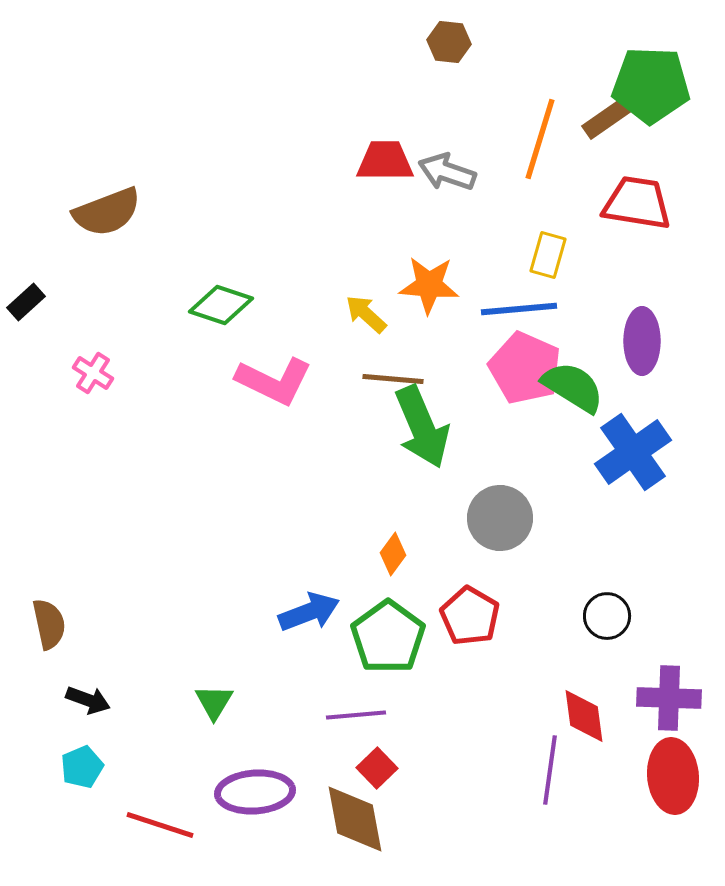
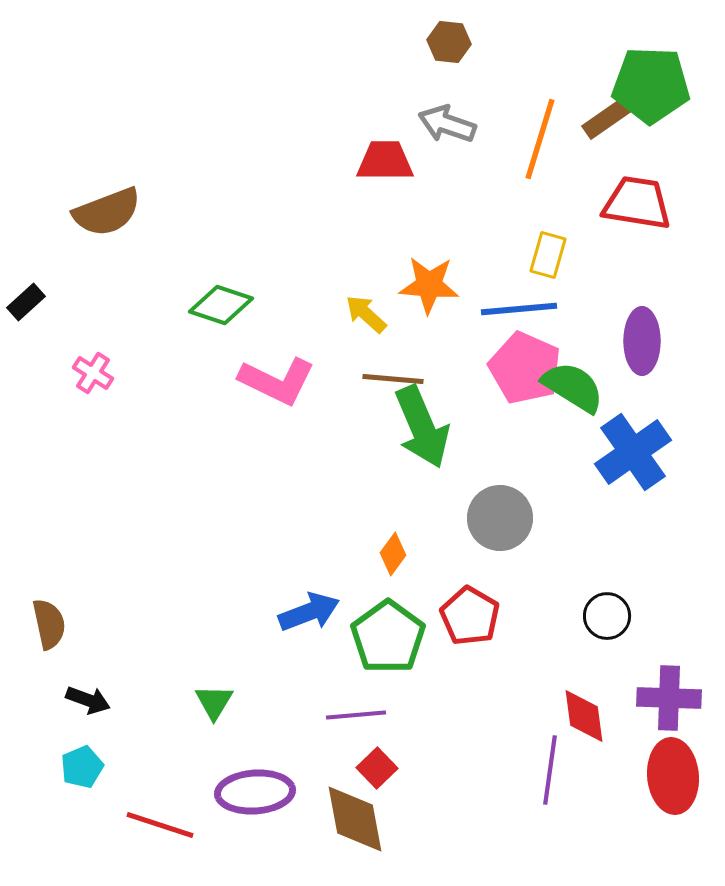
gray arrow at (447, 172): moved 48 px up
pink L-shape at (274, 381): moved 3 px right
